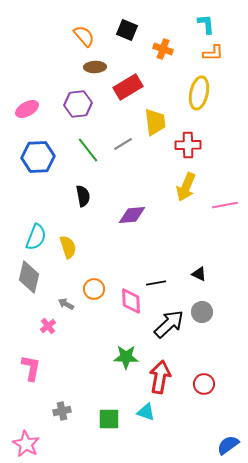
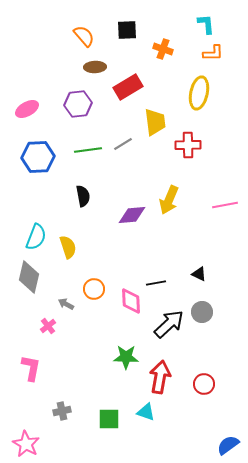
black square: rotated 25 degrees counterclockwise
green line: rotated 60 degrees counterclockwise
yellow arrow: moved 17 px left, 13 px down
